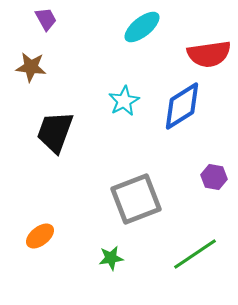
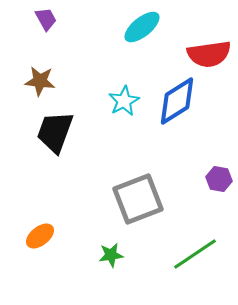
brown star: moved 9 px right, 14 px down
blue diamond: moved 5 px left, 5 px up
purple hexagon: moved 5 px right, 2 px down
gray square: moved 2 px right
green star: moved 3 px up
